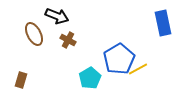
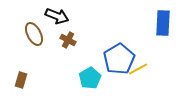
blue rectangle: rotated 15 degrees clockwise
